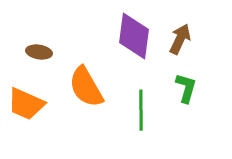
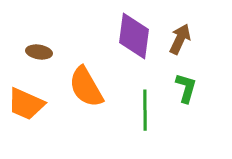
green line: moved 4 px right
